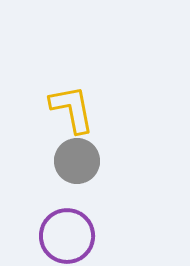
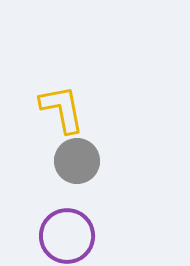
yellow L-shape: moved 10 px left
